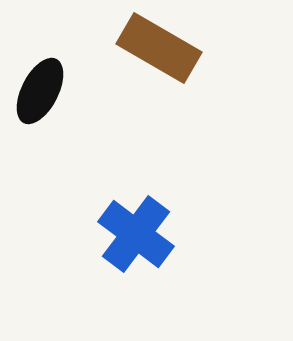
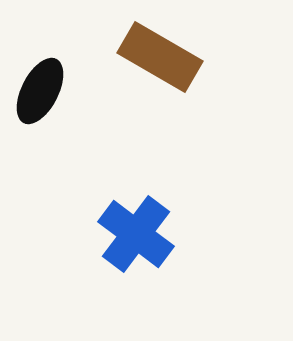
brown rectangle: moved 1 px right, 9 px down
